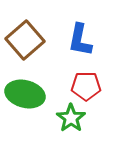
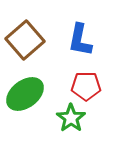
green ellipse: rotated 51 degrees counterclockwise
